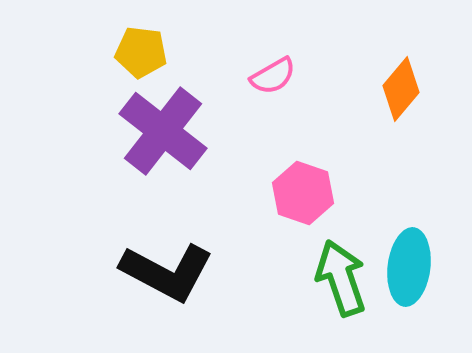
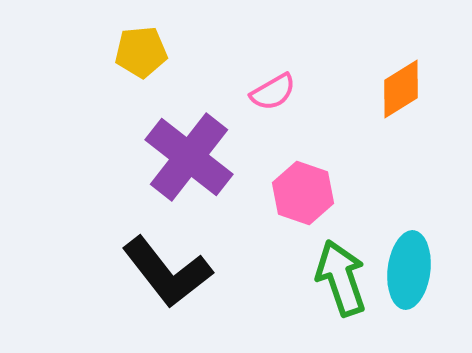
yellow pentagon: rotated 12 degrees counterclockwise
pink semicircle: moved 16 px down
orange diamond: rotated 18 degrees clockwise
purple cross: moved 26 px right, 26 px down
cyan ellipse: moved 3 px down
black L-shape: rotated 24 degrees clockwise
